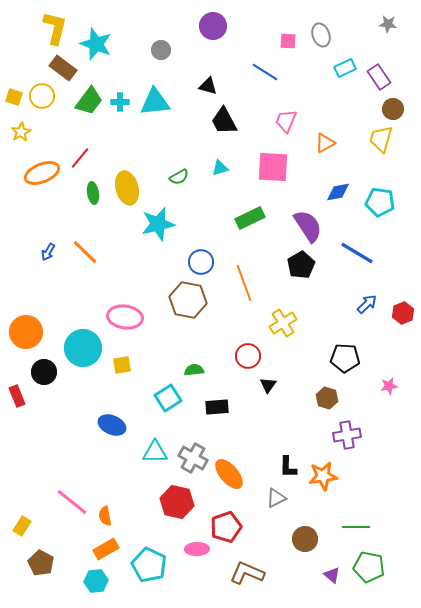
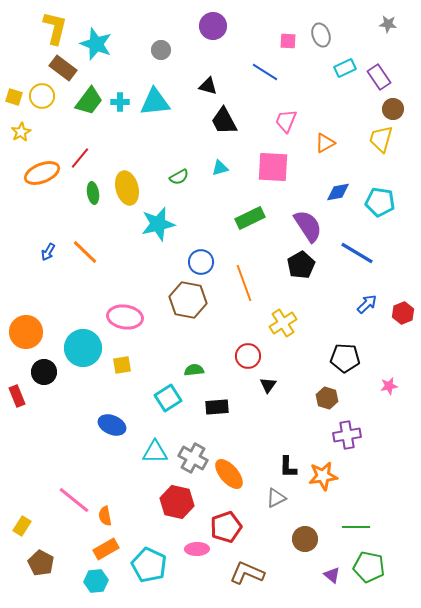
pink line at (72, 502): moved 2 px right, 2 px up
